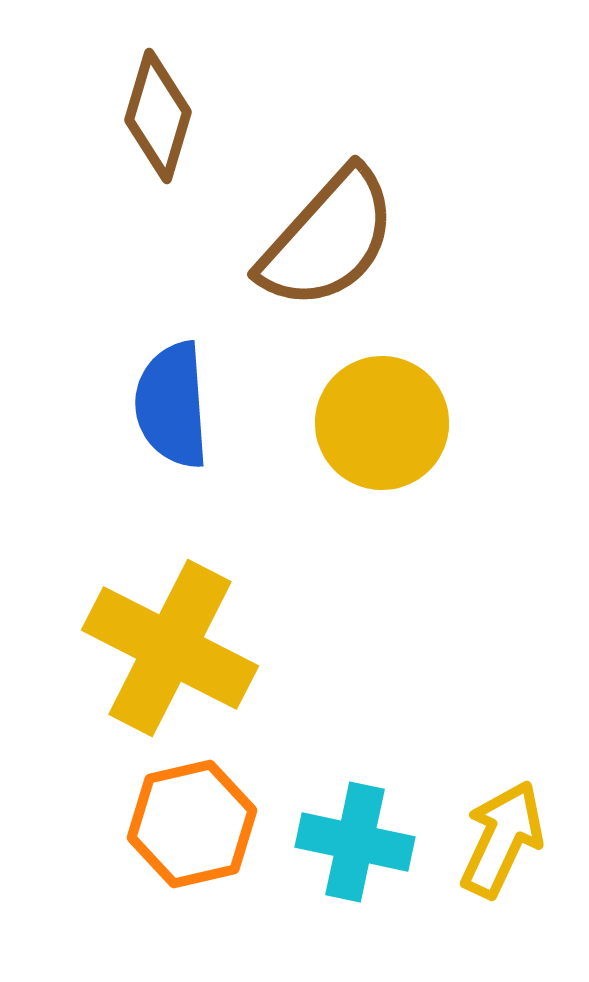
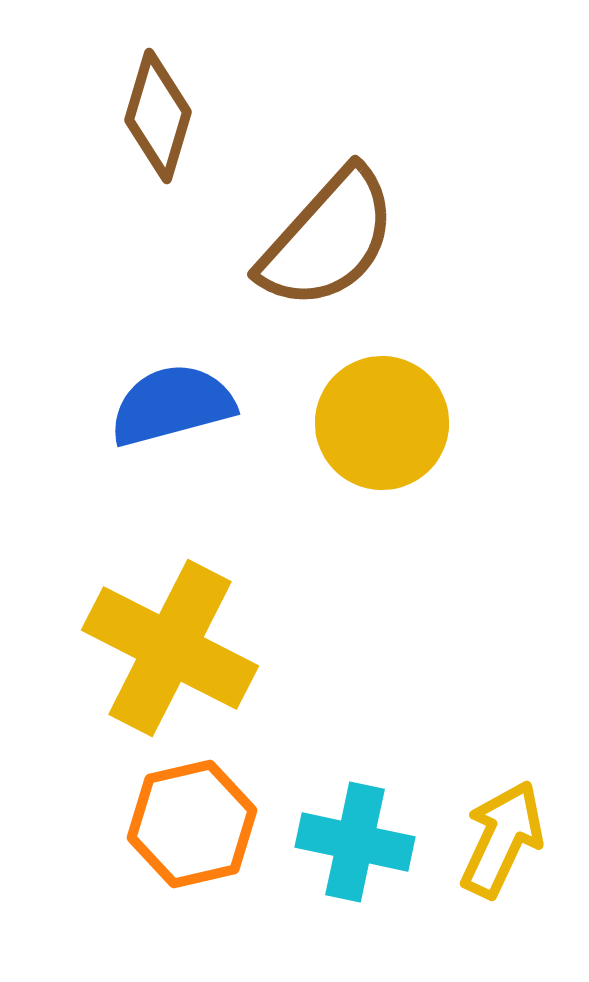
blue semicircle: rotated 79 degrees clockwise
